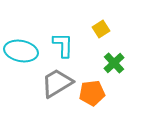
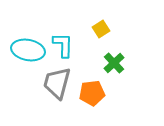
cyan ellipse: moved 7 px right, 1 px up
gray trapezoid: rotated 44 degrees counterclockwise
